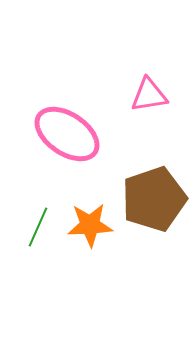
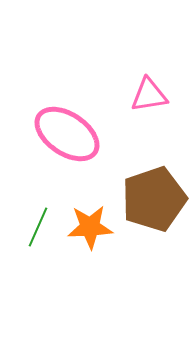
orange star: moved 2 px down
